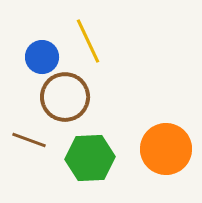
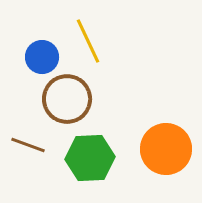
brown circle: moved 2 px right, 2 px down
brown line: moved 1 px left, 5 px down
